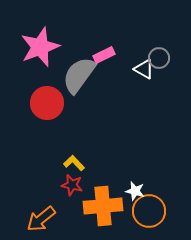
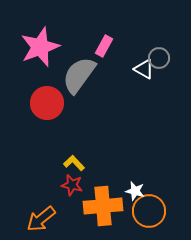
pink rectangle: moved 9 px up; rotated 35 degrees counterclockwise
